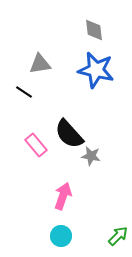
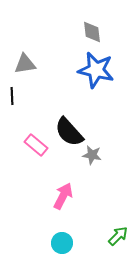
gray diamond: moved 2 px left, 2 px down
gray triangle: moved 15 px left
black line: moved 12 px left, 4 px down; rotated 54 degrees clockwise
black semicircle: moved 2 px up
pink rectangle: rotated 10 degrees counterclockwise
gray star: moved 1 px right, 1 px up
pink arrow: rotated 8 degrees clockwise
cyan circle: moved 1 px right, 7 px down
